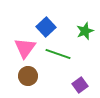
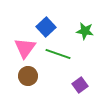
green star: rotated 30 degrees clockwise
